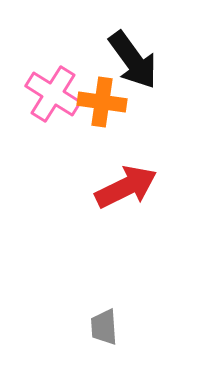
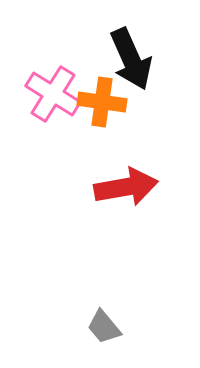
black arrow: moved 2 px left, 1 px up; rotated 12 degrees clockwise
red arrow: rotated 16 degrees clockwise
gray trapezoid: rotated 36 degrees counterclockwise
